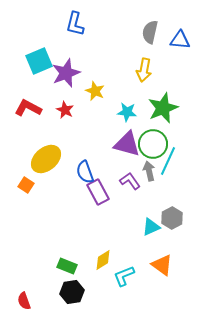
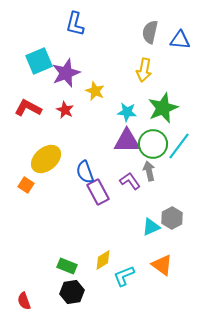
purple triangle: moved 3 px up; rotated 16 degrees counterclockwise
cyan line: moved 11 px right, 15 px up; rotated 12 degrees clockwise
